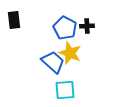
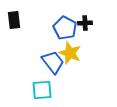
black cross: moved 2 px left, 3 px up
blue trapezoid: rotated 10 degrees clockwise
cyan square: moved 23 px left
